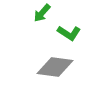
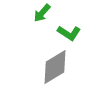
gray diamond: rotated 39 degrees counterclockwise
